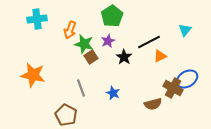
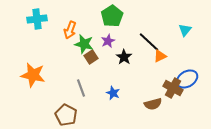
black line: rotated 70 degrees clockwise
